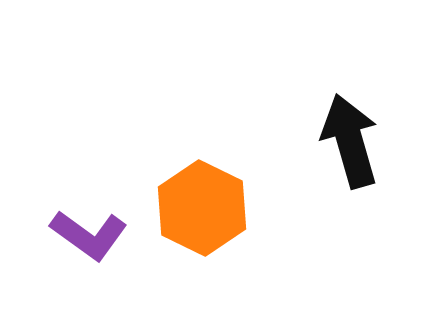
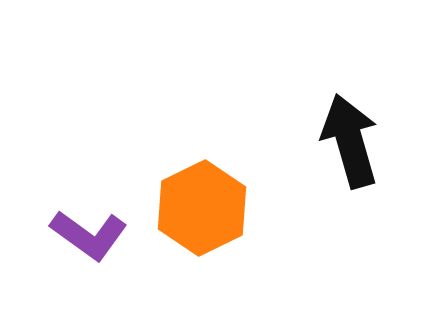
orange hexagon: rotated 8 degrees clockwise
